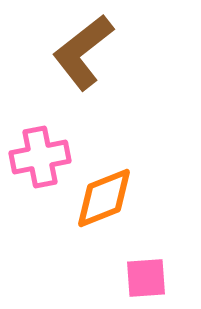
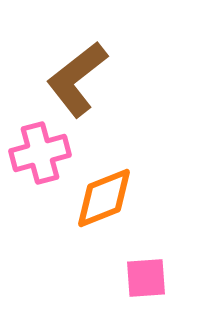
brown L-shape: moved 6 px left, 27 px down
pink cross: moved 4 px up; rotated 4 degrees counterclockwise
